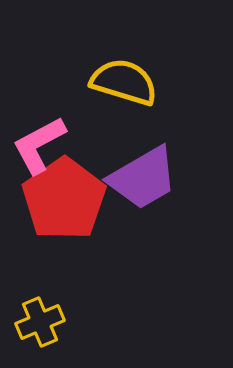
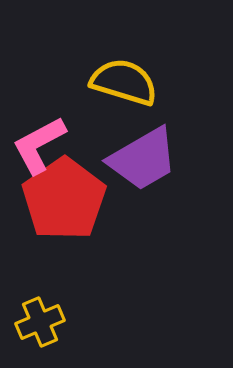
purple trapezoid: moved 19 px up
